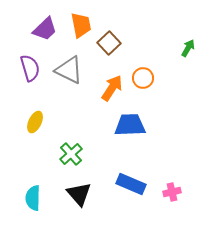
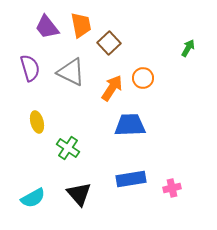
purple trapezoid: moved 2 px right, 2 px up; rotated 96 degrees clockwise
gray triangle: moved 2 px right, 2 px down
yellow ellipse: moved 2 px right; rotated 40 degrees counterclockwise
green cross: moved 3 px left, 6 px up; rotated 15 degrees counterclockwise
blue rectangle: moved 5 px up; rotated 32 degrees counterclockwise
pink cross: moved 4 px up
cyan semicircle: rotated 120 degrees counterclockwise
